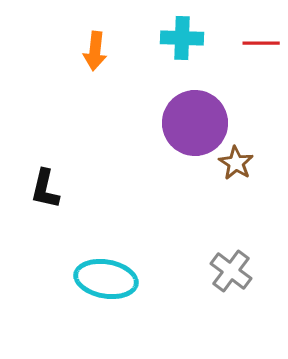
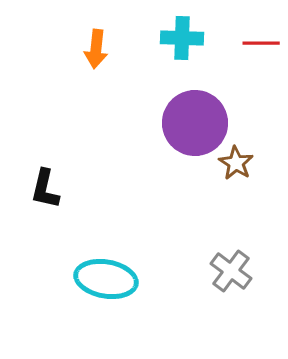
orange arrow: moved 1 px right, 2 px up
